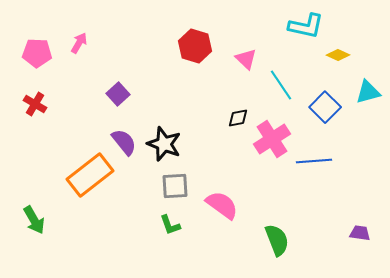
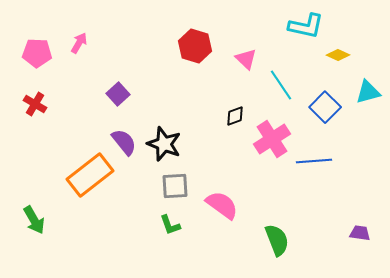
black diamond: moved 3 px left, 2 px up; rotated 10 degrees counterclockwise
